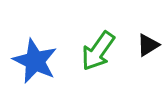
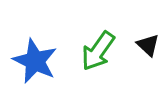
black triangle: rotated 45 degrees counterclockwise
